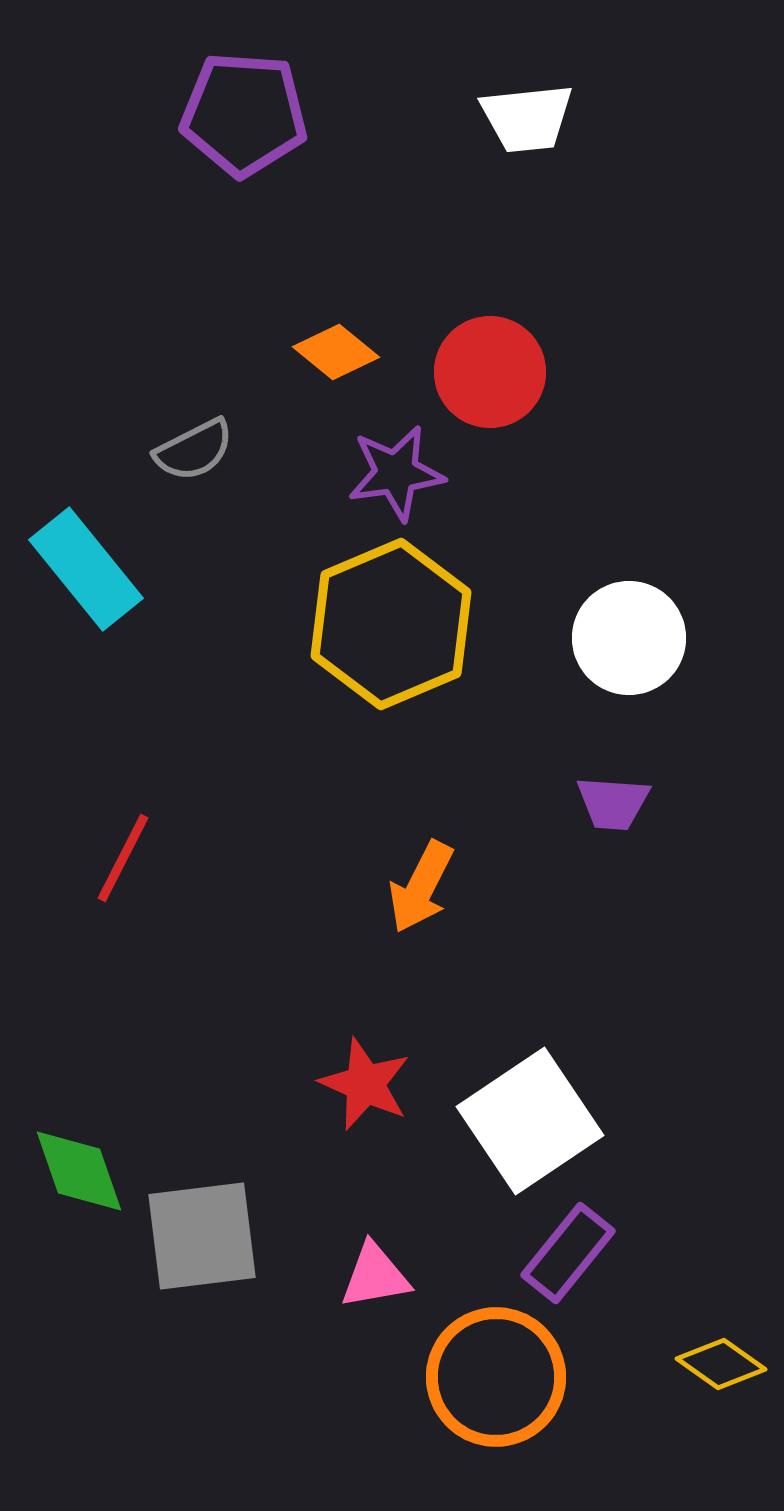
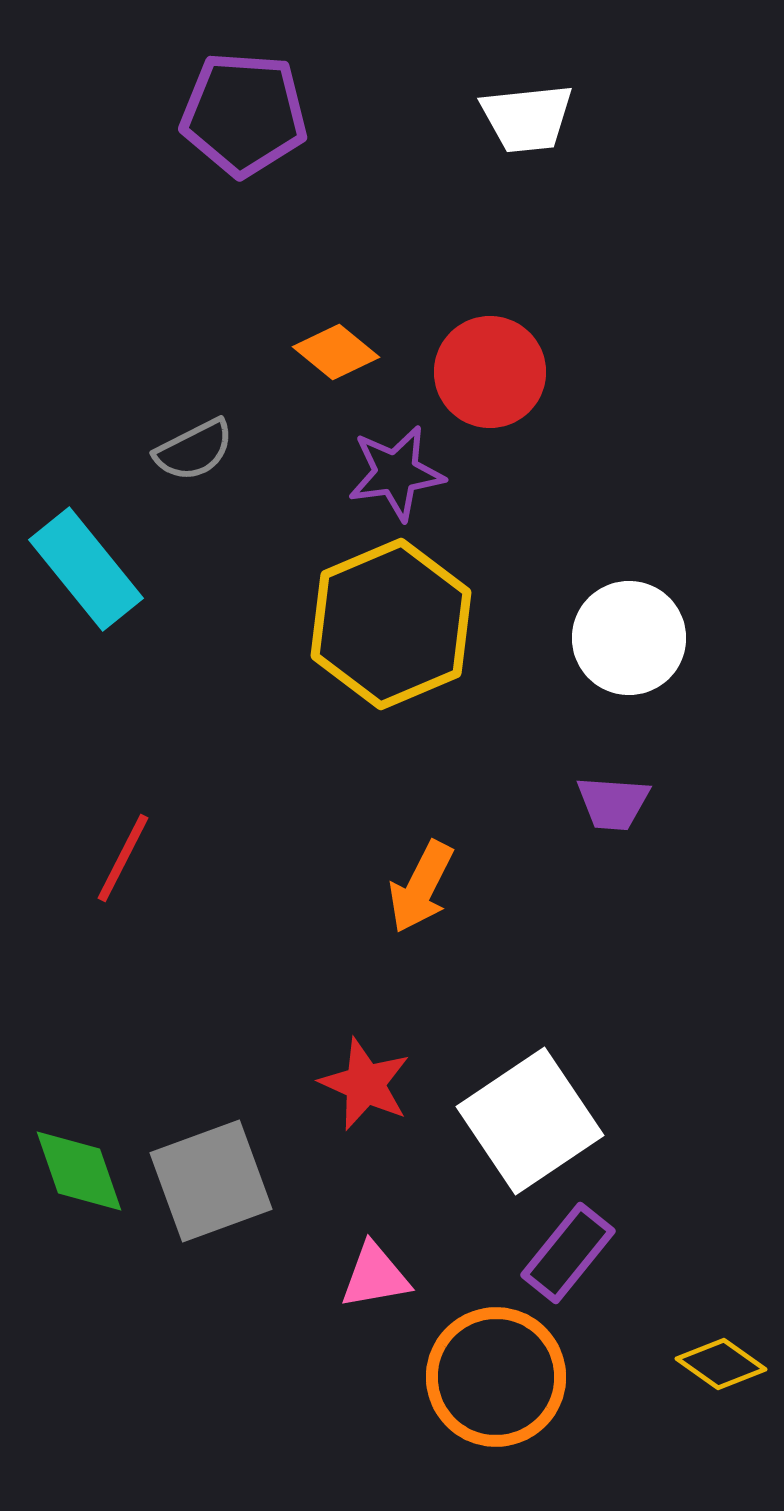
gray square: moved 9 px right, 55 px up; rotated 13 degrees counterclockwise
